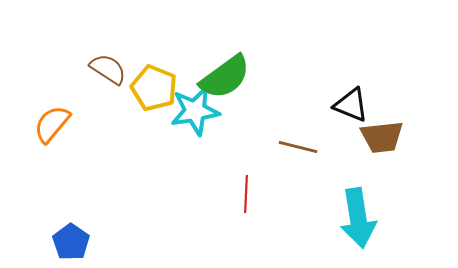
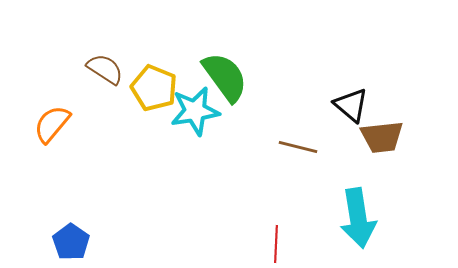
brown semicircle: moved 3 px left
green semicircle: rotated 90 degrees counterclockwise
black triangle: rotated 18 degrees clockwise
red line: moved 30 px right, 50 px down
